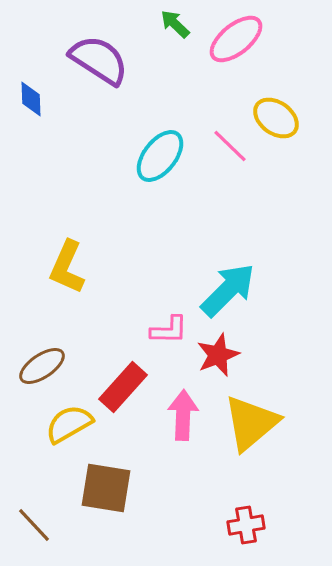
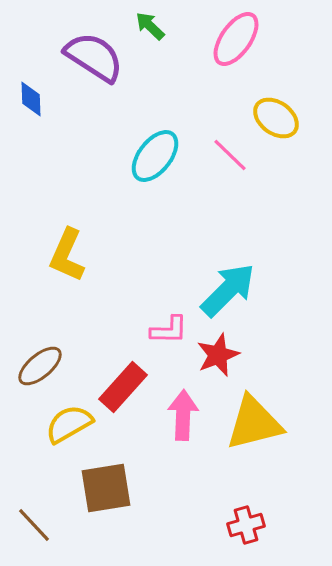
green arrow: moved 25 px left, 2 px down
pink ellipse: rotated 16 degrees counterclockwise
purple semicircle: moved 5 px left, 3 px up
pink line: moved 9 px down
cyan ellipse: moved 5 px left
yellow L-shape: moved 12 px up
brown ellipse: moved 2 px left; rotated 6 degrees counterclockwise
yellow triangle: moved 3 px right; rotated 26 degrees clockwise
brown square: rotated 18 degrees counterclockwise
red cross: rotated 6 degrees counterclockwise
